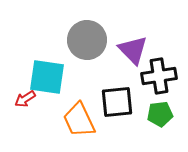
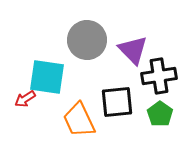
green pentagon: rotated 30 degrees counterclockwise
